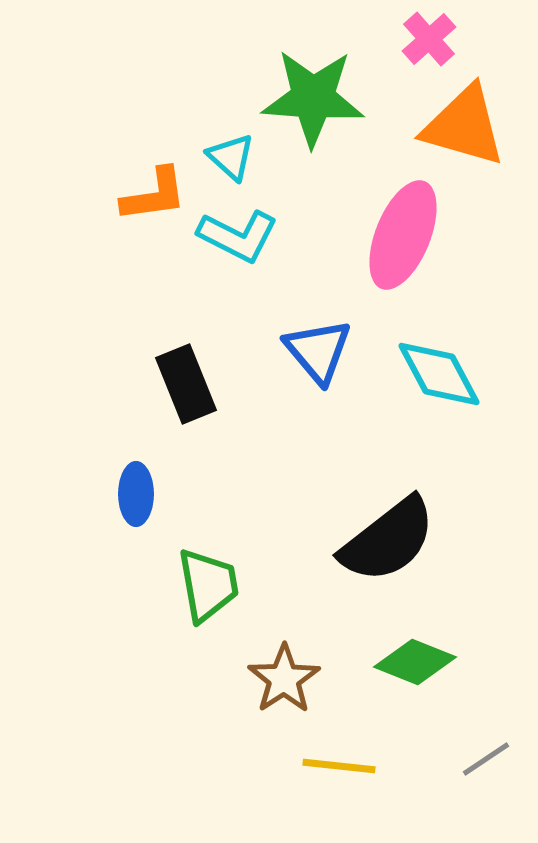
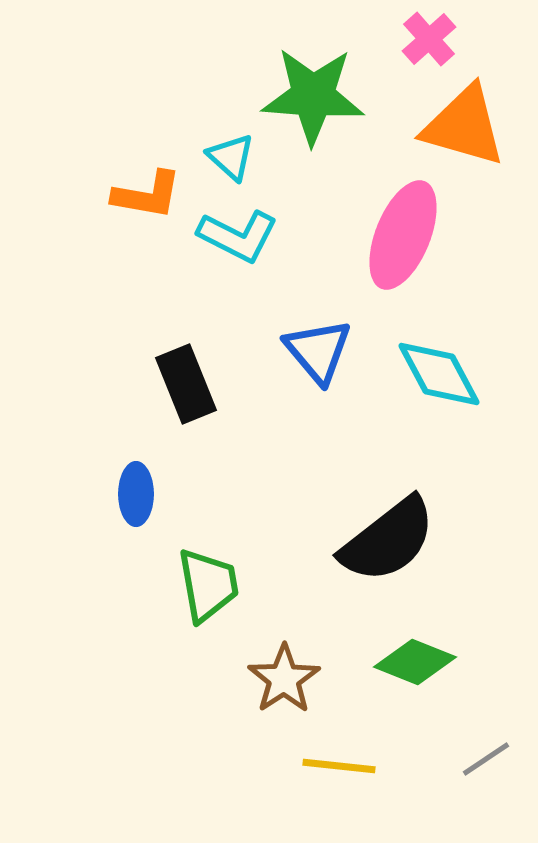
green star: moved 2 px up
orange L-shape: moved 7 px left; rotated 18 degrees clockwise
